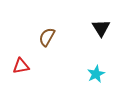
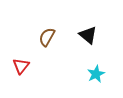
black triangle: moved 13 px left, 7 px down; rotated 18 degrees counterclockwise
red triangle: rotated 42 degrees counterclockwise
